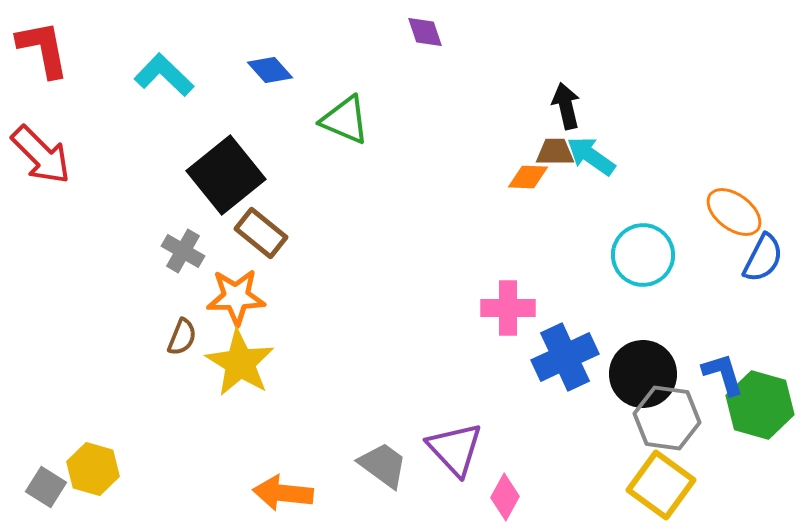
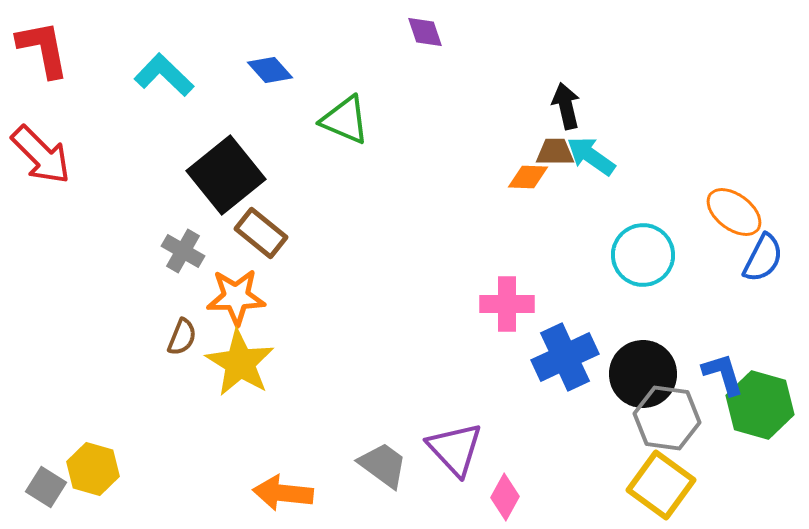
pink cross: moved 1 px left, 4 px up
